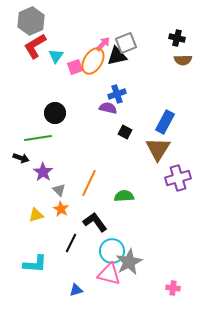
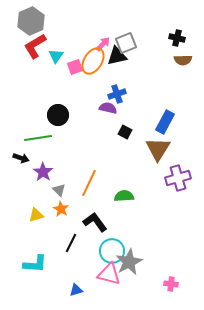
black circle: moved 3 px right, 2 px down
pink cross: moved 2 px left, 4 px up
